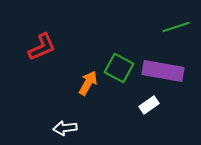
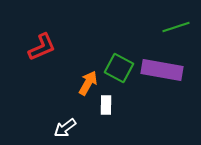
purple rectangle: moved 1 px left, 1 px up
white rectangle: moved 43 px left; rotated 54 degrees counterclockwise
white arrow: rotated 30 degrees counterclockwise
